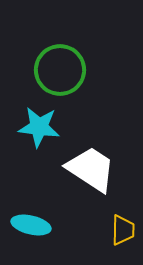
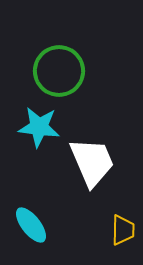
green circle: moved 1 px left, 1 px down
white trapezoid: moved 1 px right, 7 px up; rotated 34 degrees clockwise
cyan ellipse: rotated 39 degrees clockwise
